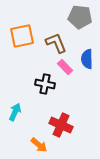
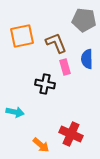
gray pentagon: moved 4 px right, 3 px down
pink rectangle: rotated 28 degrees clockwise
cyan arrow: rotated 78 degrees clockwise
red cross: moved 10 px right, 9 px down
orange arrow: moved 2 px right
